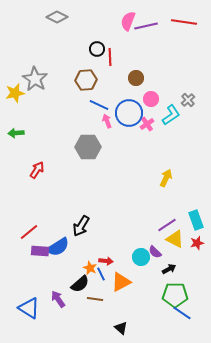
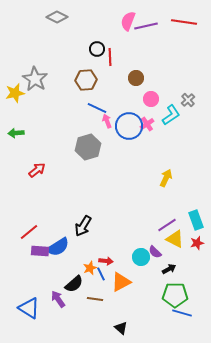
blue line at (99, 105): moved 2 px left, 3 px down
blue circle at (129, 113): moved 13 px down
gray hexagon at (88, 147): rotated 15 degrees counterclockwise
red arrow at (37, 170): rotated 18 degrees clockwise
black arrow at (81, 226): moved 2 px right
orange star at (90, 268): rotated 24 degrees clockwise
black semicircle at (80, 284): moved 6 px left
blue line at (182, 313): rotated 18 degrees counterclockwise
